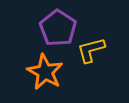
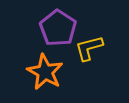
yellow L-shape: moved 2 px left, 2 px up
